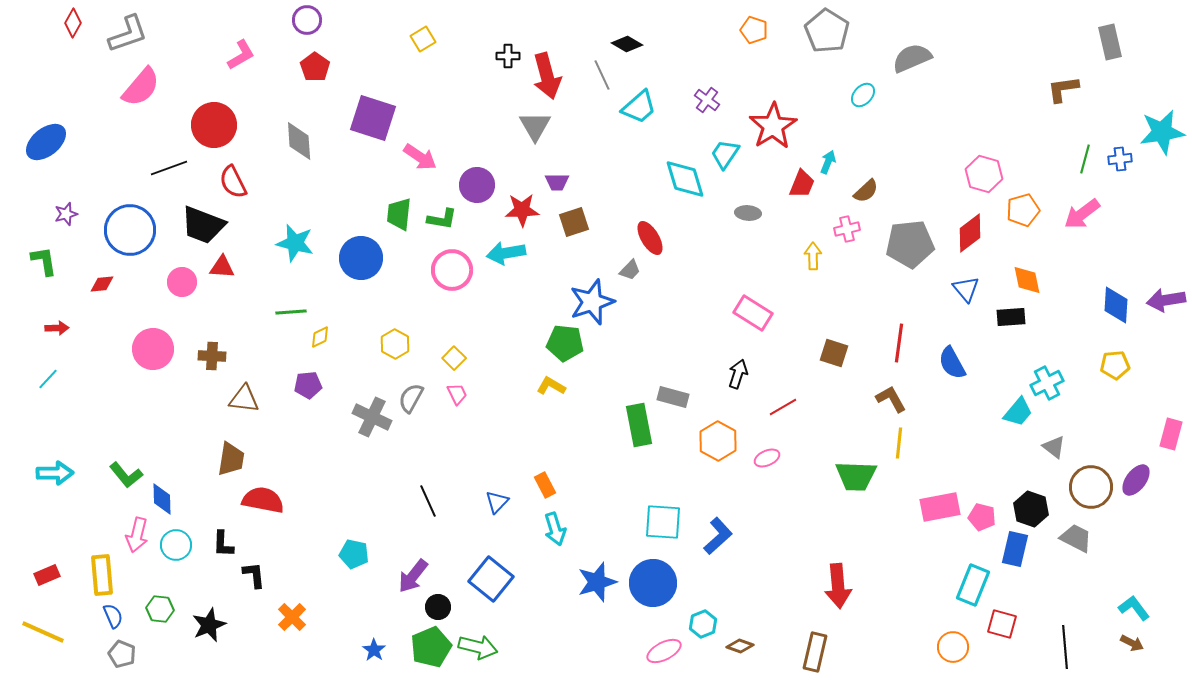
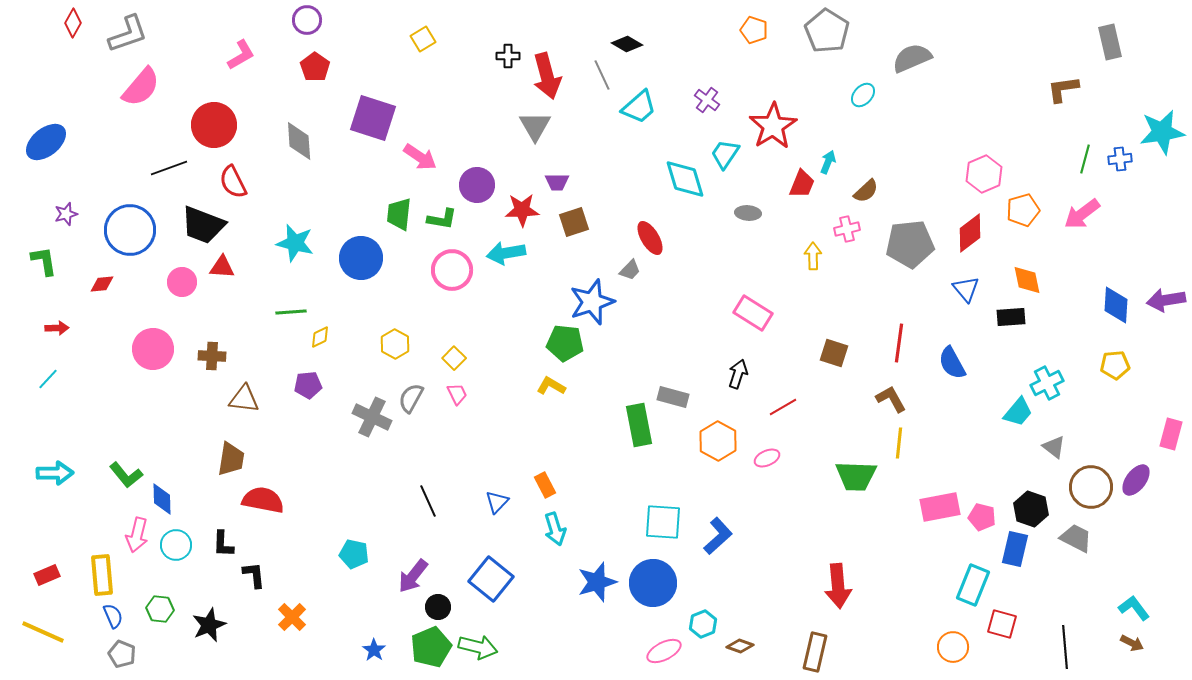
pink hexagon at (984, 174): rotated 21 degrees clockwise
